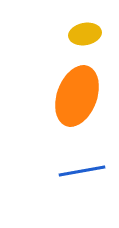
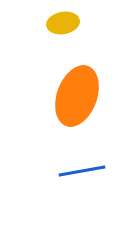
yellow ellipse: moved 22 px left, 11 px up
